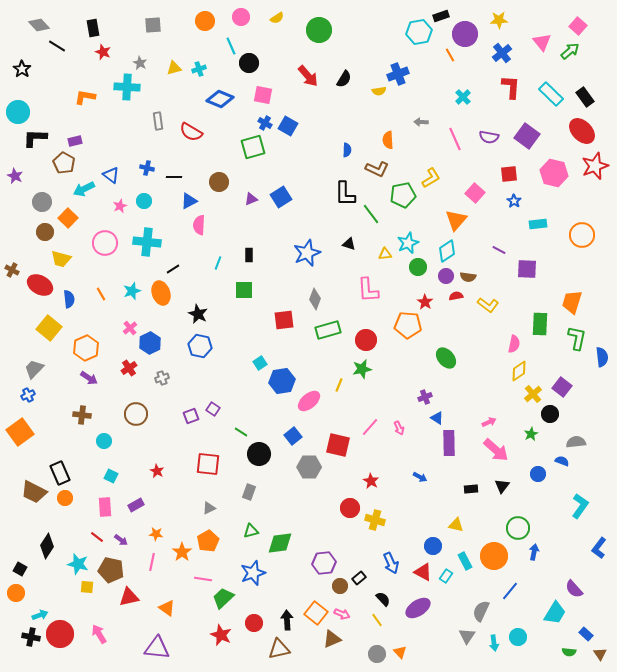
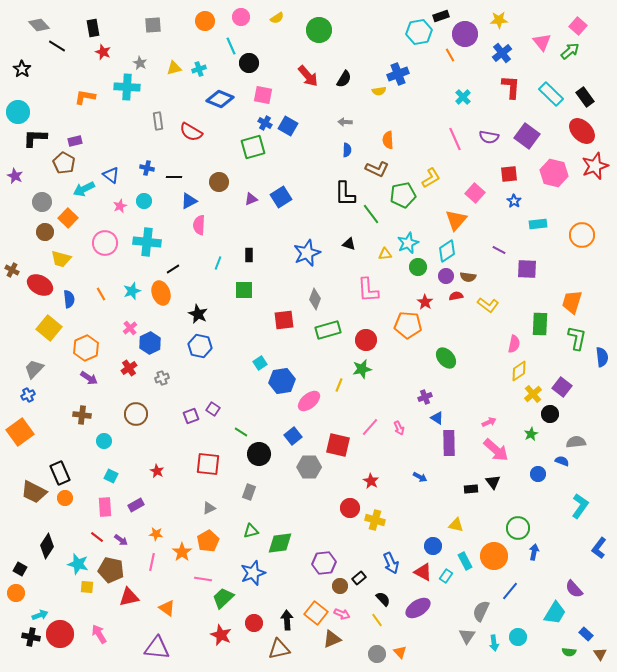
gray arrow at (421, 122): moved 76 px left
black triangle at (502, 486): moved 9 px left, 4 px up; rotated 14 degrees counterclockwise
